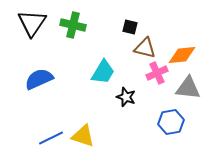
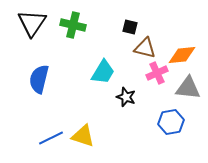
blue semicircle: rotated 52 degrees counterclockwise
